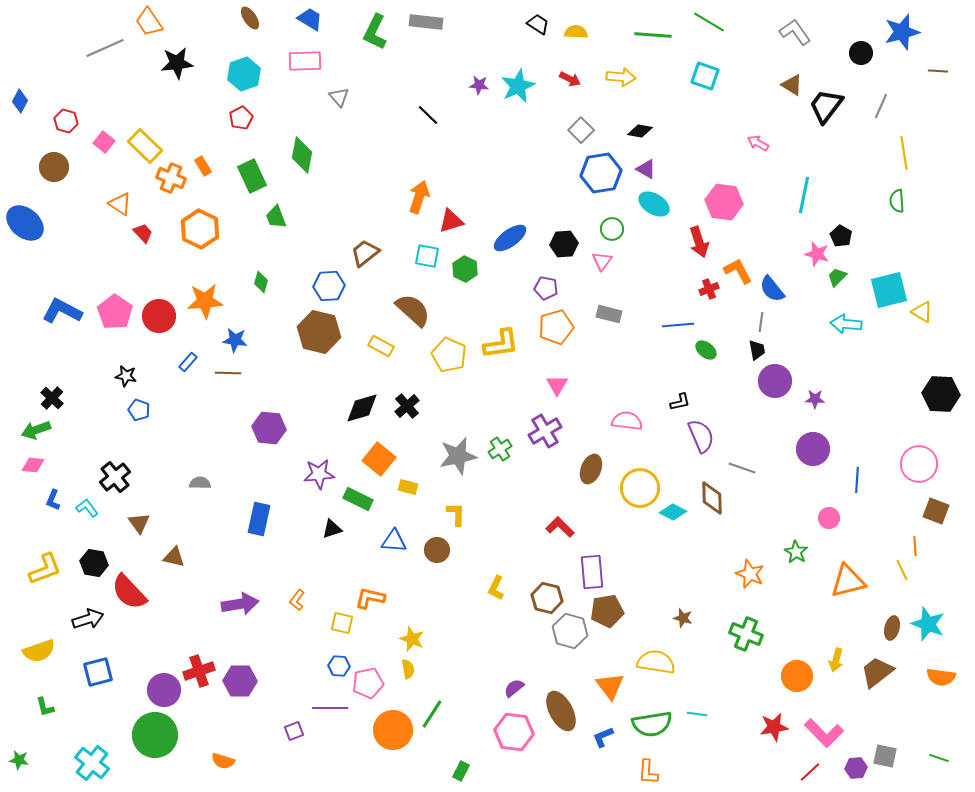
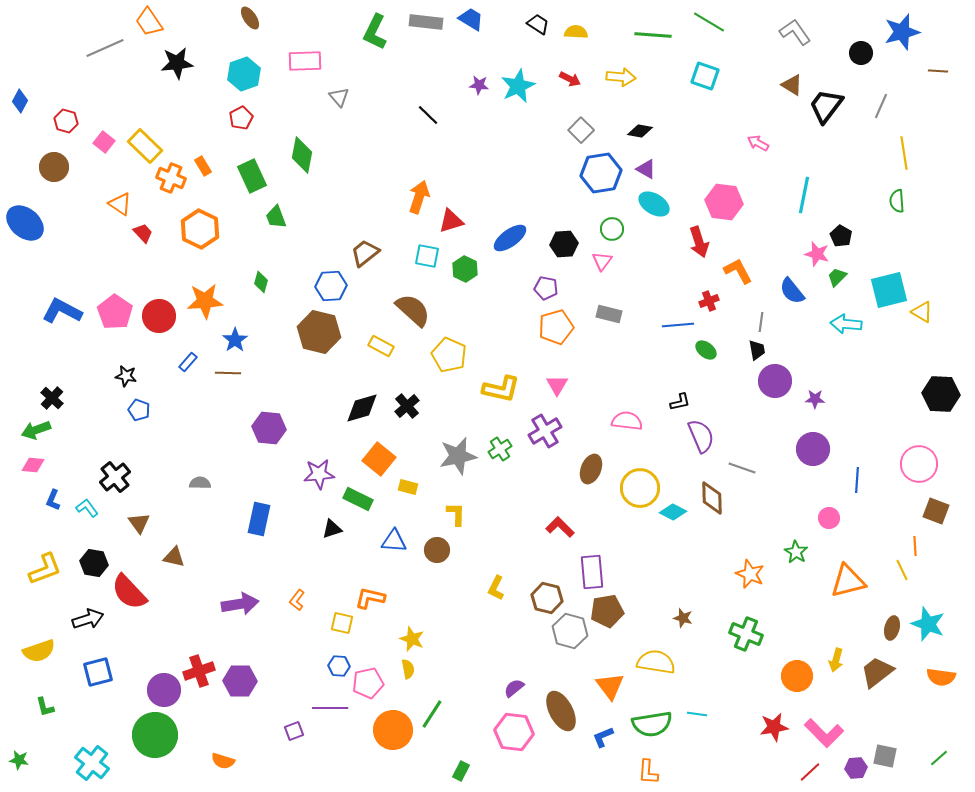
blue trapezoid at (310, 19): moved 161 px right
blue hexagon at (329, 286): moved 2 px right
red cross at (709, 289): moved 12 px down
blue semicircle at (772, 289): moved 20 px right, 2 px down
blue star at (235, 340): rotated 30 degrees clockwise
yellow L-shape at (501, 344): moved 45 px down; rotated 21 degrees clockwise
green line at (939, 758): rotated 60 degrees counterclockwise
